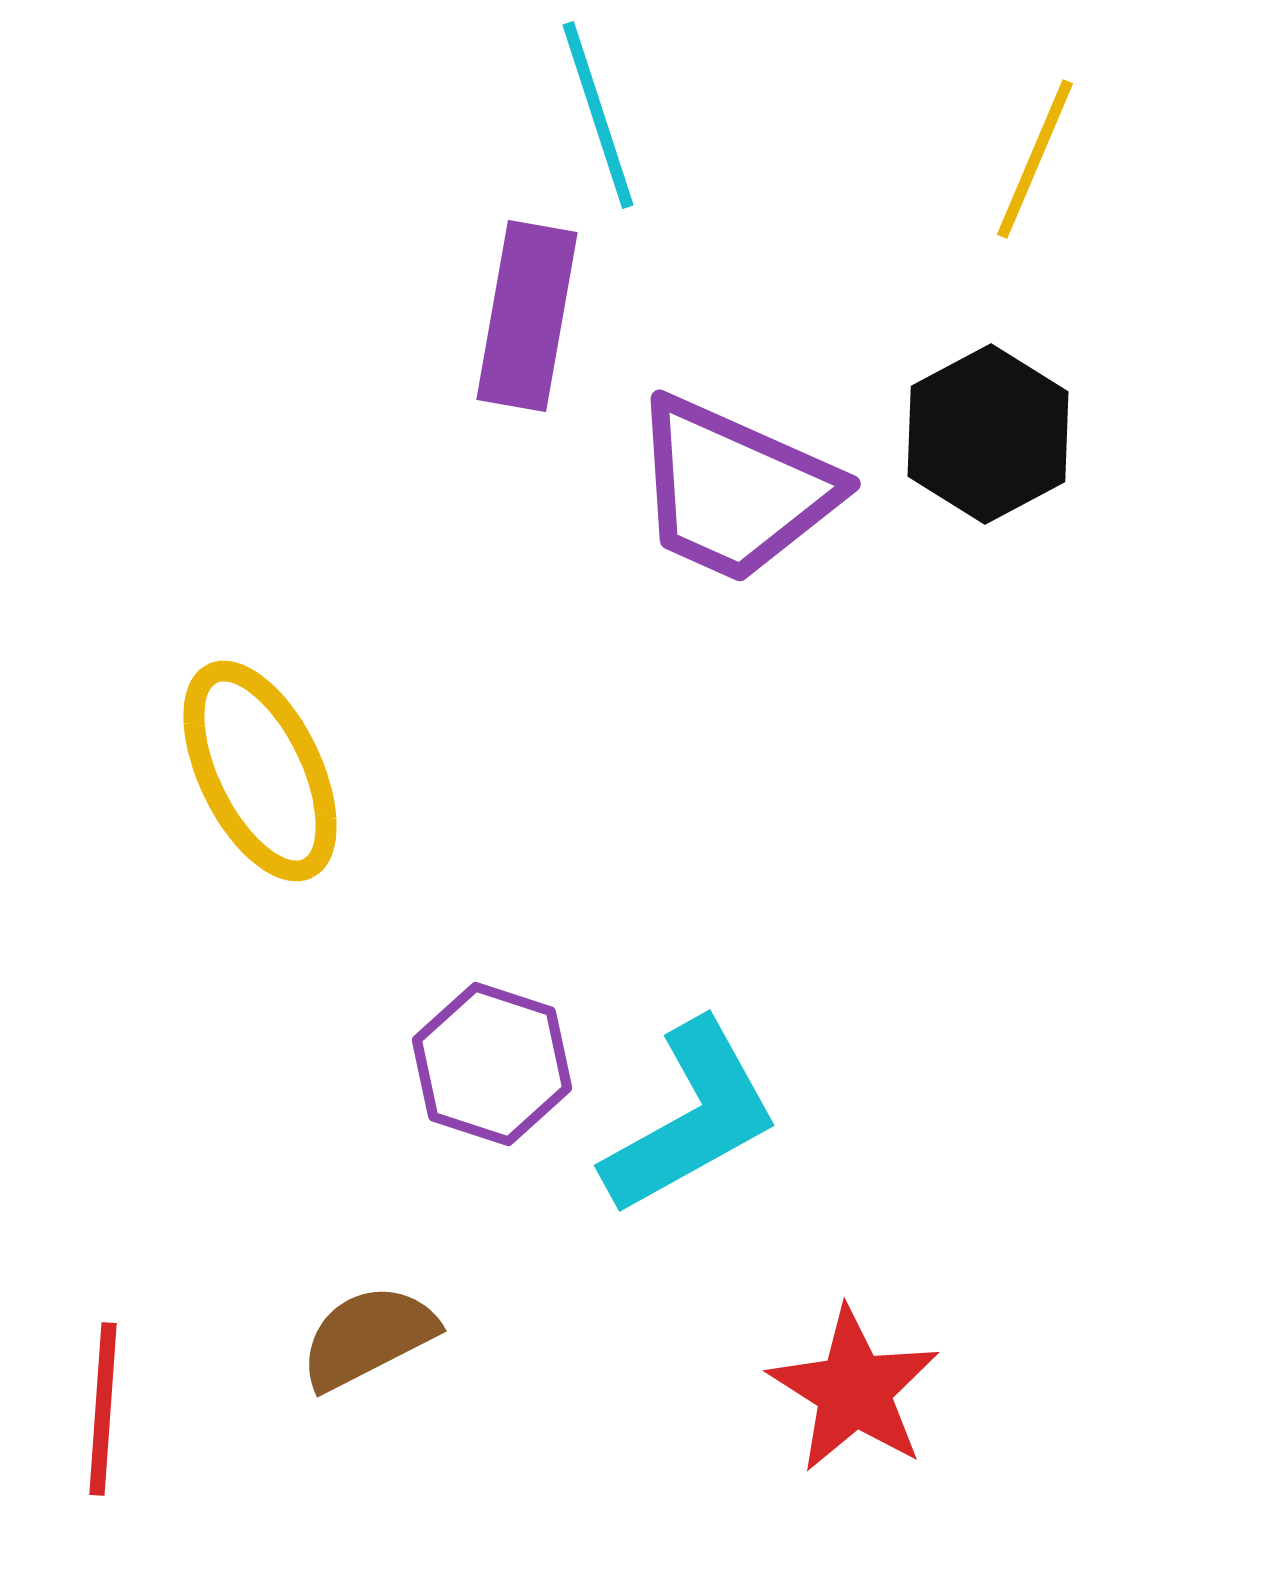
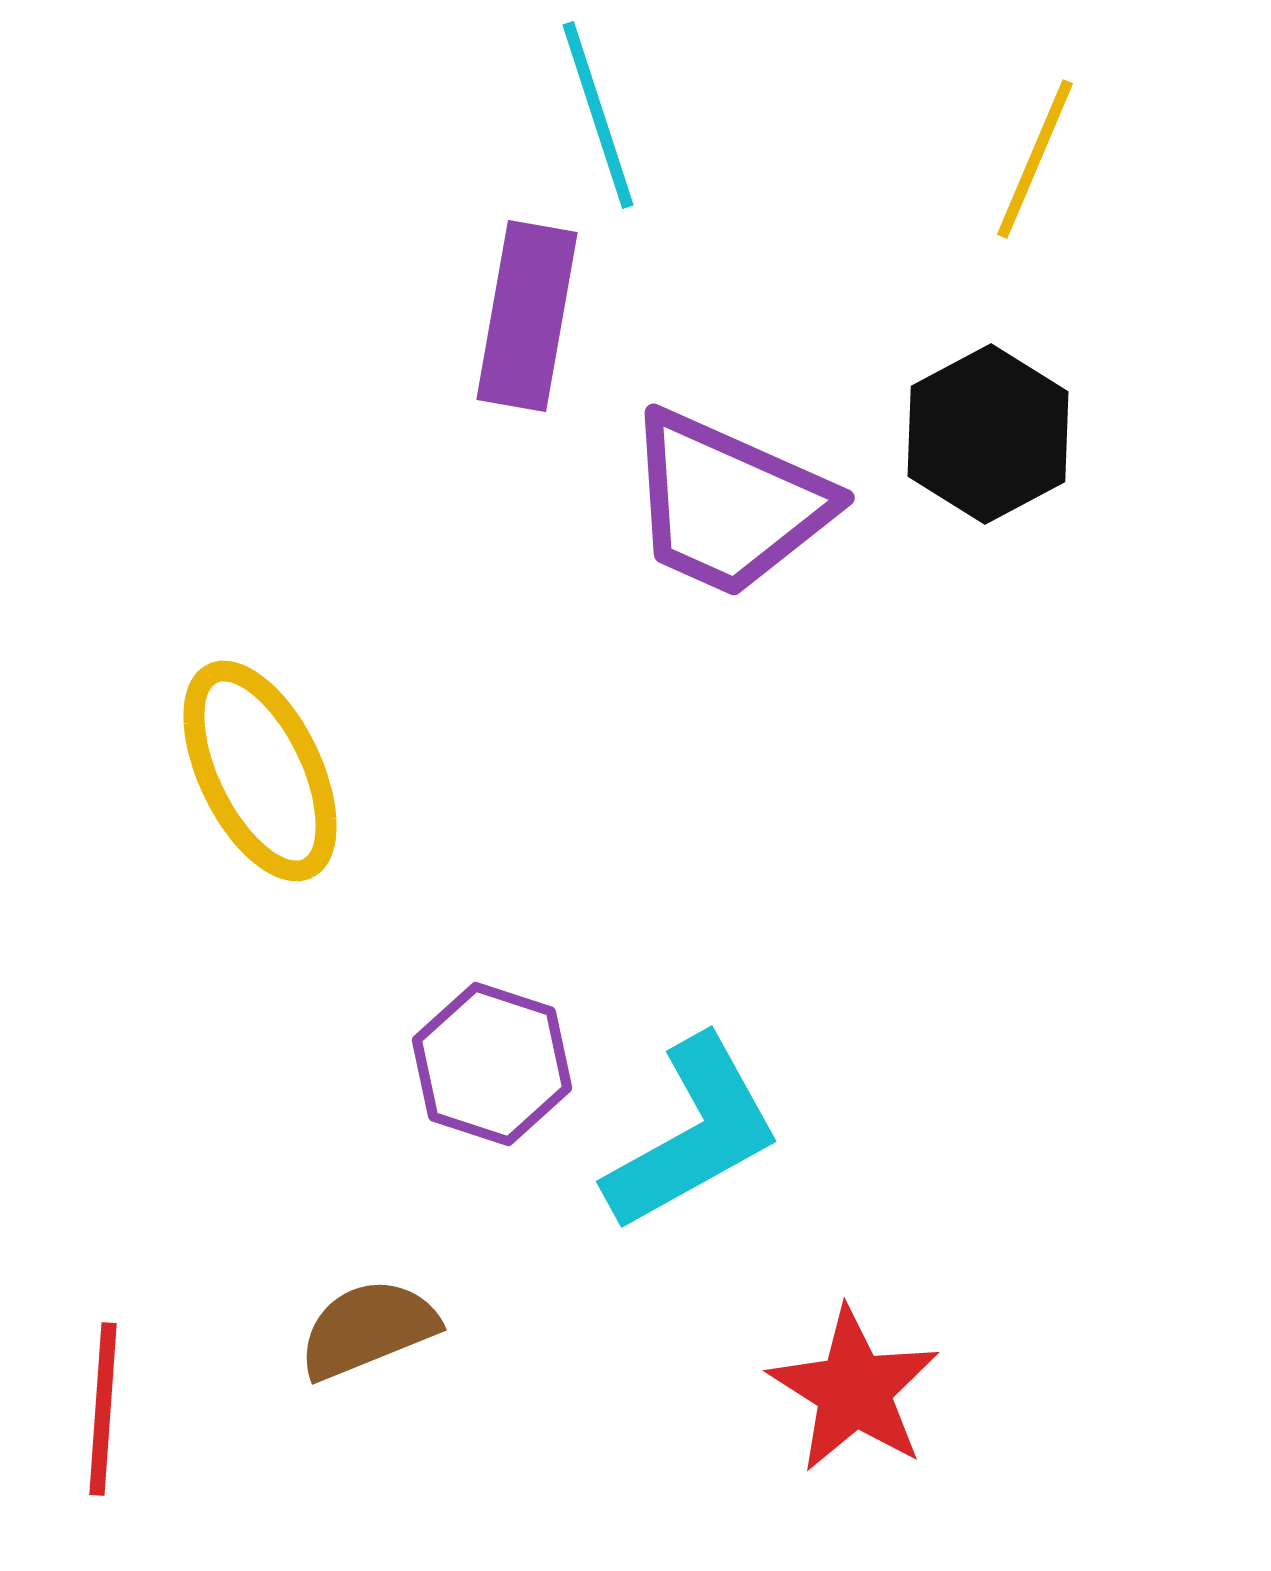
purple trapezoid: moved 6 px left, 14 px down
cyan L-shape: moved 2 px right, 16 px down
brown semicircle: moved 8 px up; rotated 5 degrees clockwise
